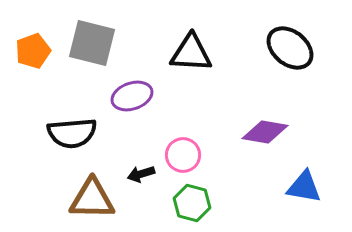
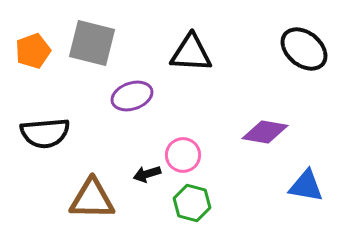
black ellipse: moved 14 px right, 1 px down
black semicircle: moved 27 px left
black arrow: moved 6 px right
blue triangle: moved 2 px right, 1 px up
